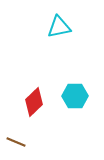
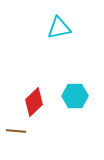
cyan triangle: moved 1 px down
brown line: moved 11 px up; rotated 18 degrees counterclockwise
